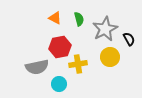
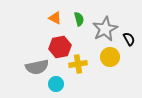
cyan circle: moved 3 px left
